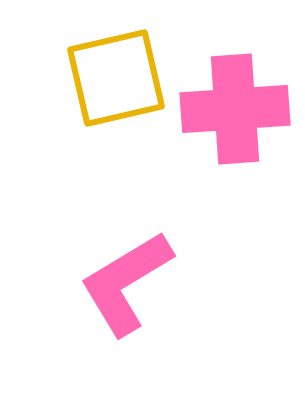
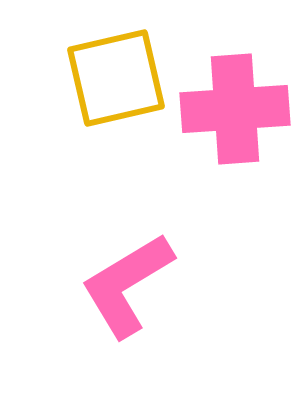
pink L-shape: moved 1 px right, 2 px down
